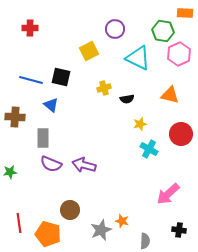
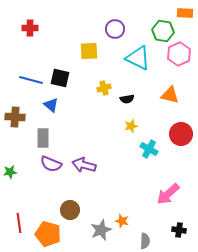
yellow square: rotated 24 degrees clockwise
black square: moved 1 px left, 1 px down
yellow star: moved 9 px left, 2 px down
